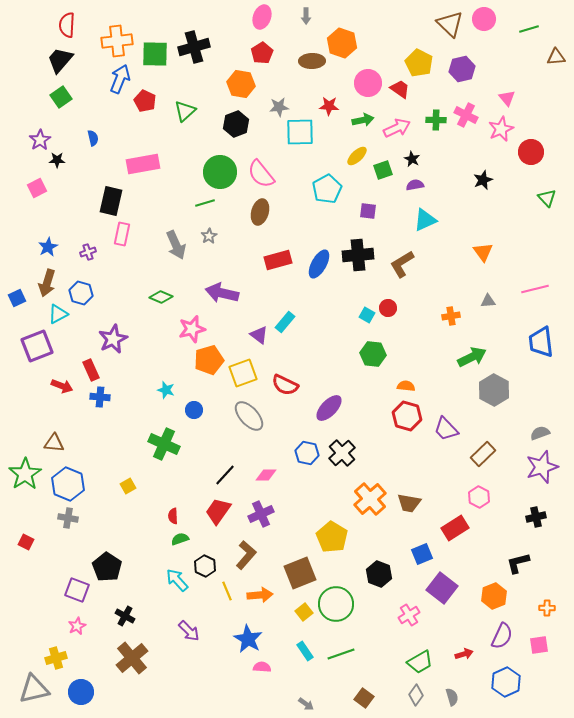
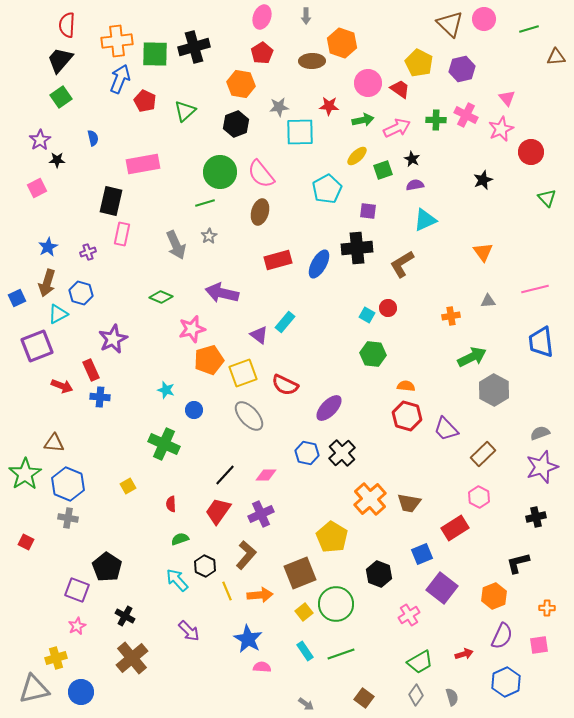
black cross at (358, 255): moved 1 px left, 7 px up
red semicircle at (173, 516): moved 2 px left, 12 px up
